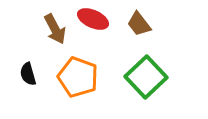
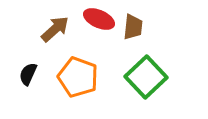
red ellipse: moved 6 px right
brown trapezoid: moved 6 px left, 3 px down; rotated 136 degrees counterclockwise
brown arrow: rotated 104 degrees counterclockwise
black semicircle: rotated 40 degrees clockwise
